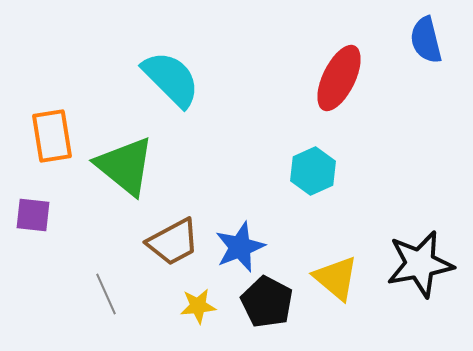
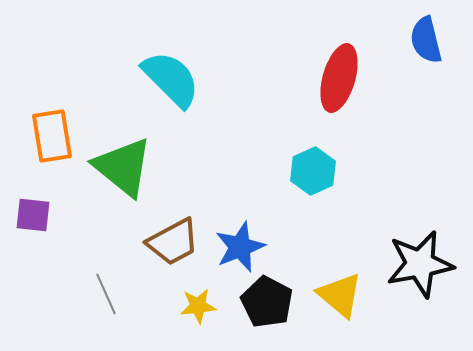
red ellipse: rotated 10 degrees counterclockwise
green triangle: moved 2 px left, 1 px down
yellow triangle: moved 4 px right, 17 px down
